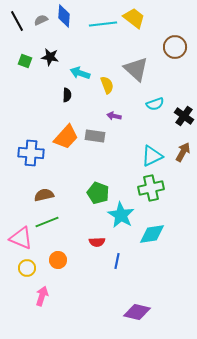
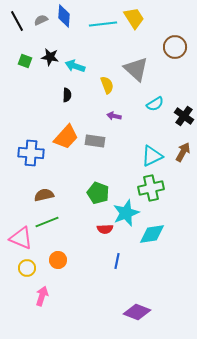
yellow trapezoid: rotated 20 degrees clockwise
cyan arrow: moved 5 px left, 7 px up
cyan semicircle: rotated 12 degrees counterclockwise
gray rectangle: moved 5 px down
cyan star: moved 5 px right, 2 px up; rotated 20 degrees clockwise
red semicircle: moved 8 px right, 13 px up
purple diamond: rotated 8 degrees clockwise
